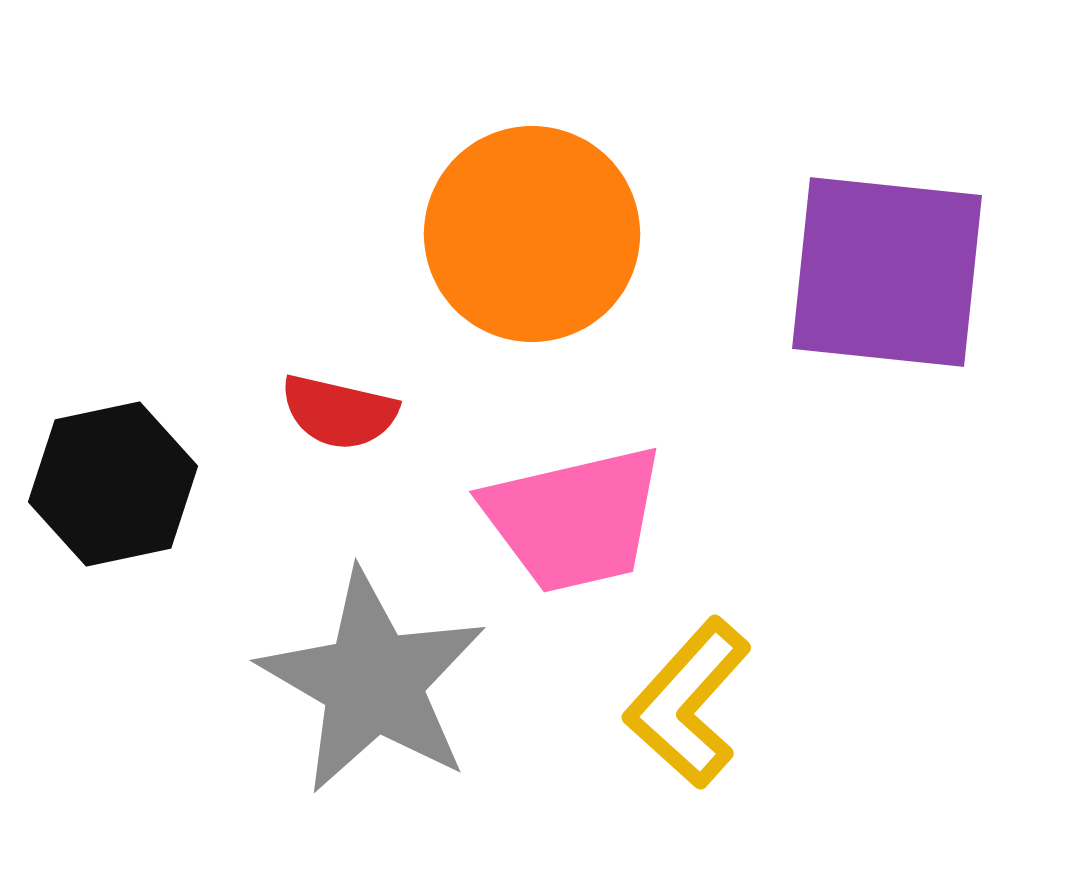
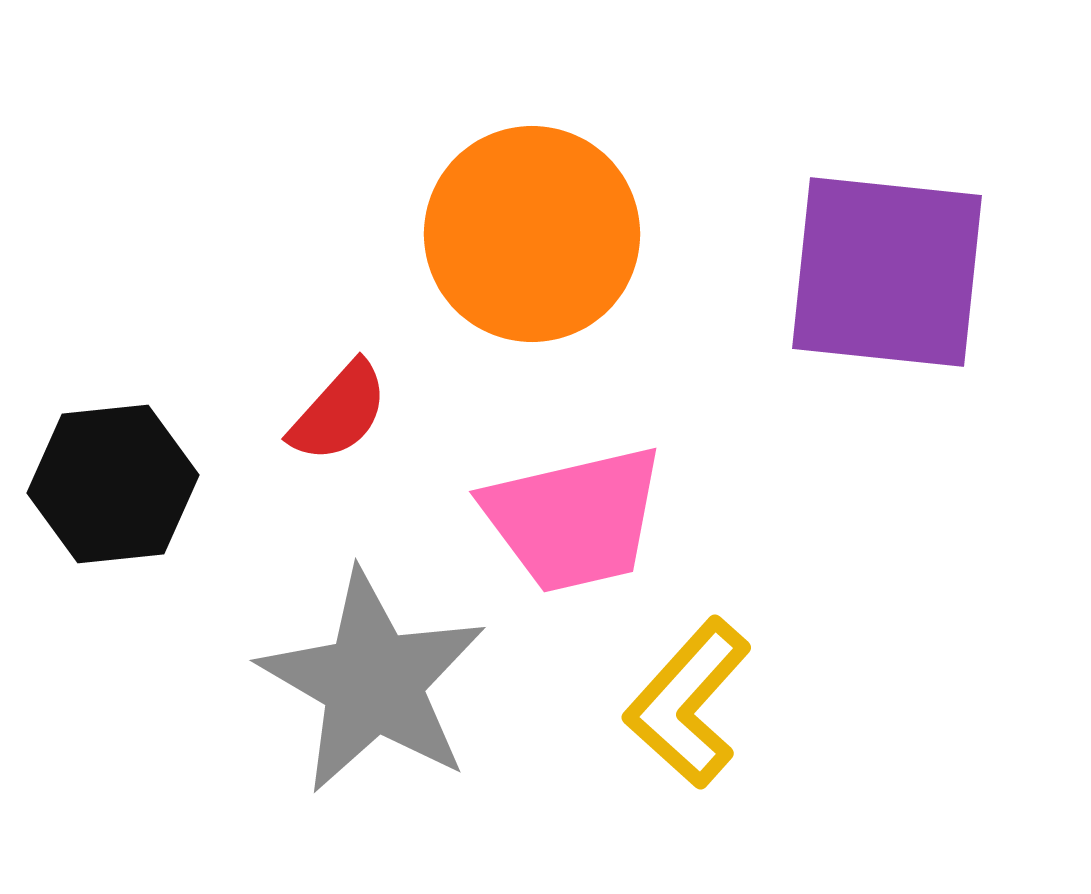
red semicircle: rotated 61 degrees counterclockwise
black hexagon: rotated 6 degrees clockwise
